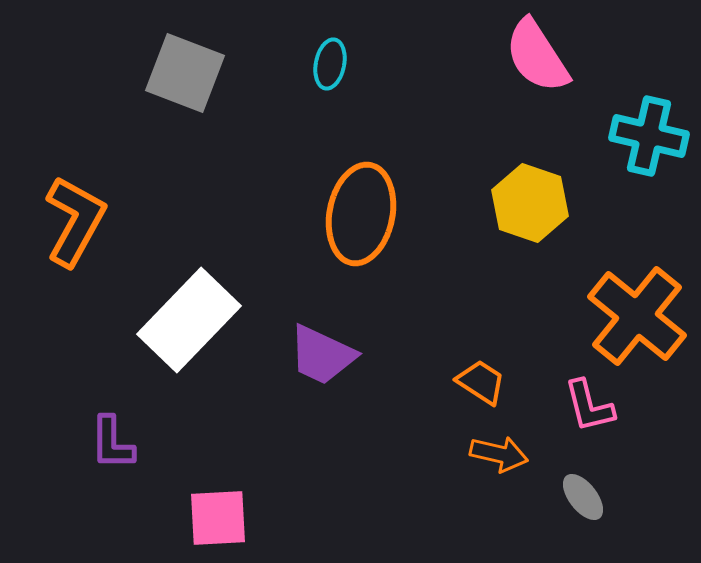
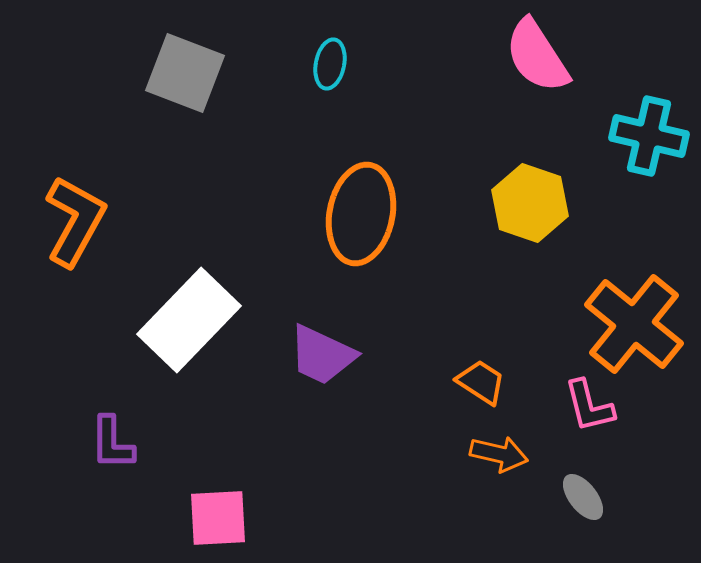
orange cross: moved 3 px left, 8 px down
